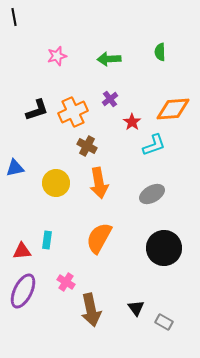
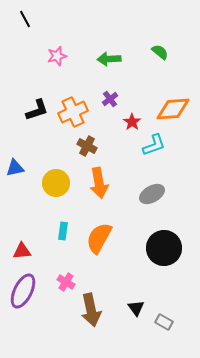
black line: moved 11 px right, 2 px down; rotated 18 degrees counterclockwise
green semicircle: rotated 132 degrees clockwise
cyan rectangle: moved 16 px right, 9 px up
